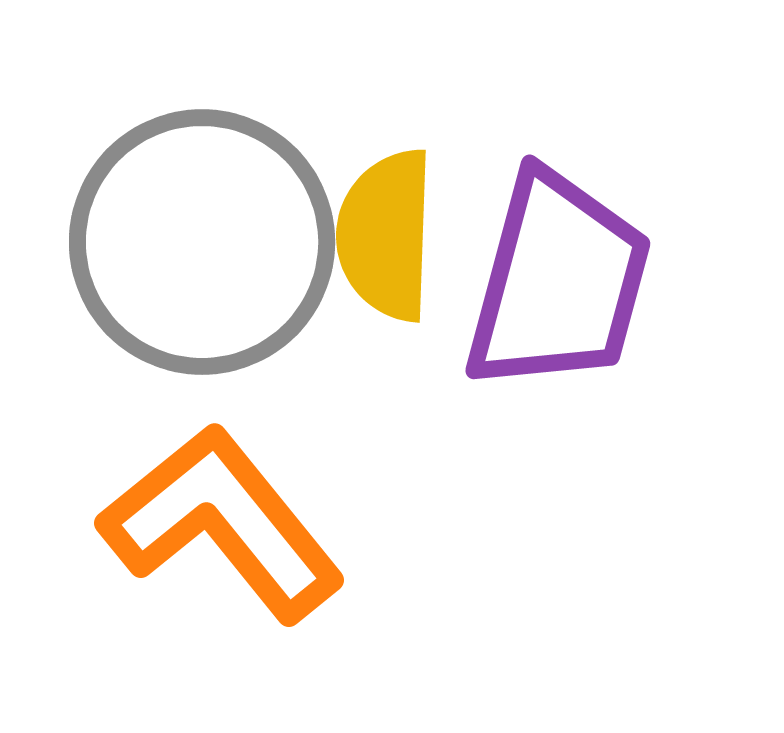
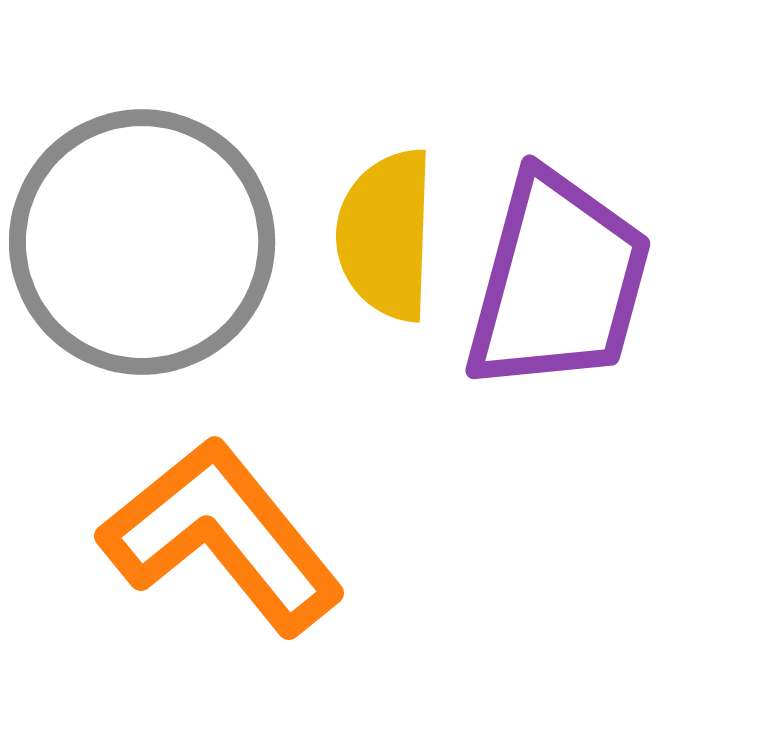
gray circle: moved 60 px left
orange L-shape: moved 13 px down
